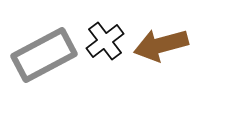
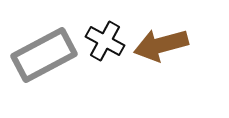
black cross: rotated 24 degrees counterclockwise
